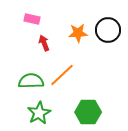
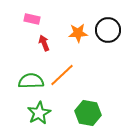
green hexagon: moved 1 px down; rotated 10 degrees clockwise
